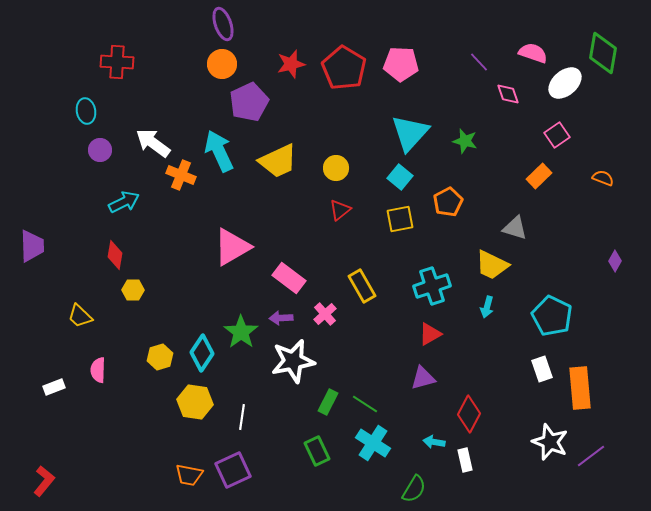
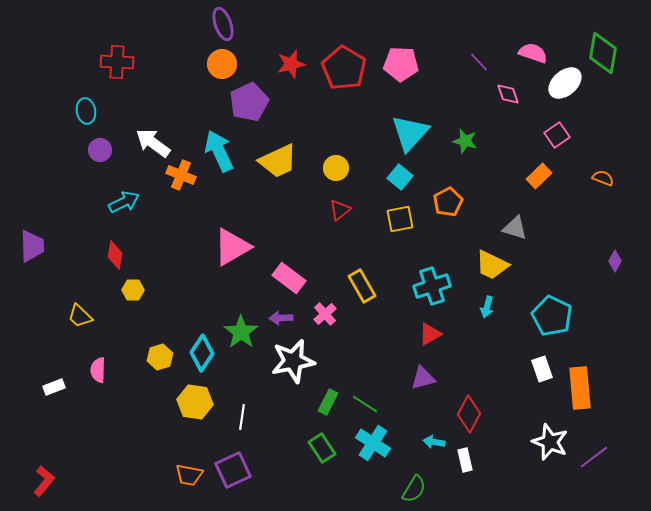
green rectangle at (317, 451): moved 5 px right, 3 px up; rotated 8 degrees counterclockwise
purple line at (591, 456): moved 3 px right, 1 px down
